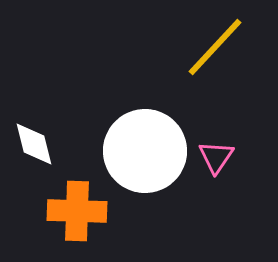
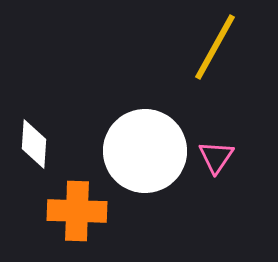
yellow line: rotated 14 degrees counterclockwise
white diamond: rotated 18 degrees clockwise
